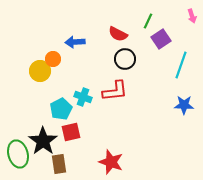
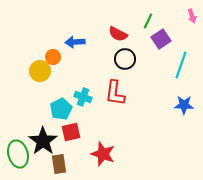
orange circle: moved 2 px up
red L-shape: moved 2 px down; rotated 104 degrees clockwise
red star: moved 8 px left, 8 px up
